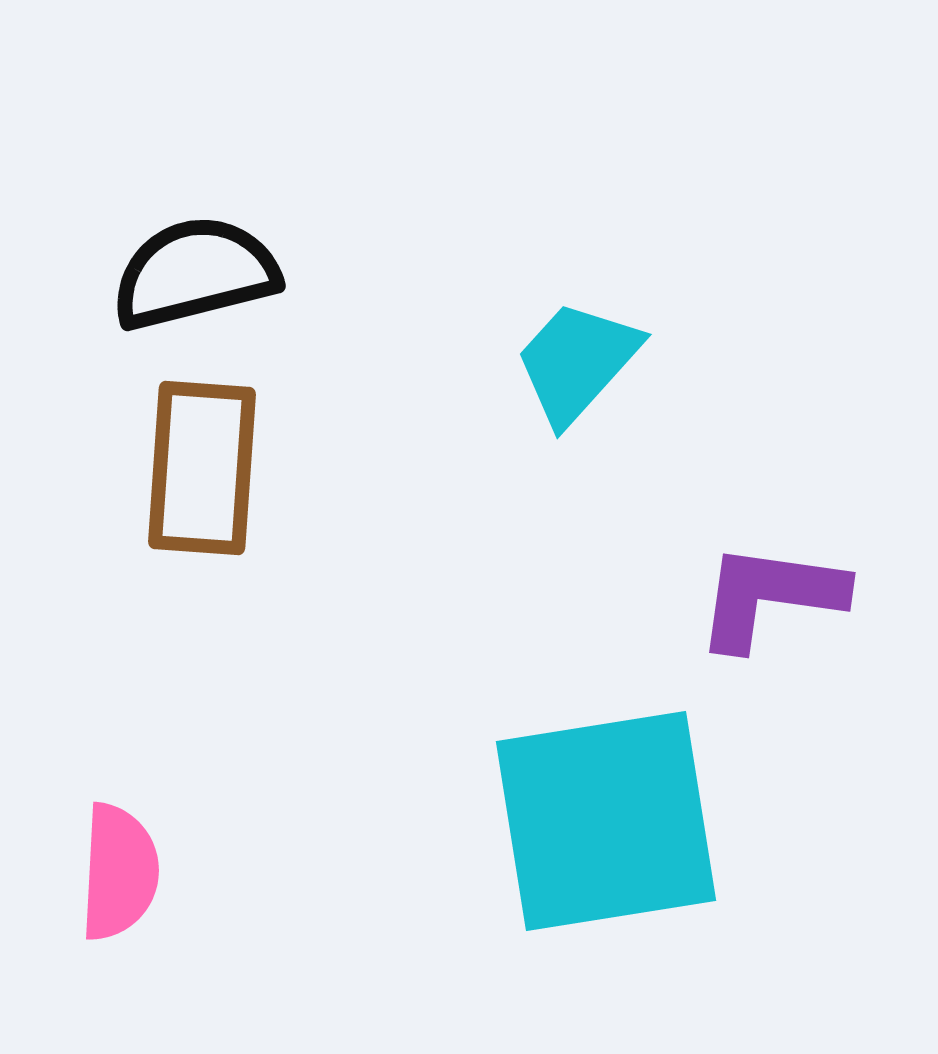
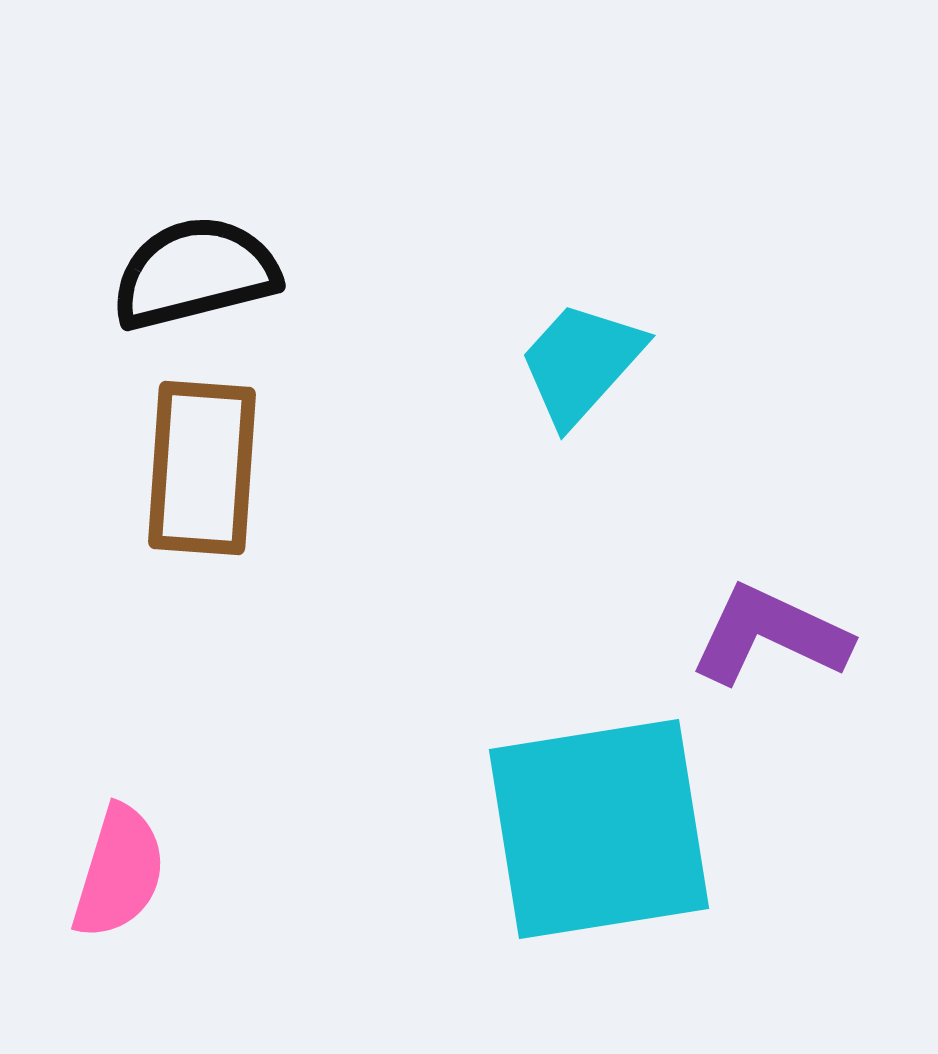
cyan trapezoid: moved 4 px right, 1 px down
purple L-shape: moved 39 px down; rotated 17 degrees clockwise
cyan square: moved 7 px left, 8 px down
pink semicircle: rotated 14 degrees clockwise
